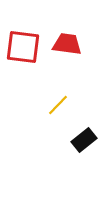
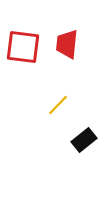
red trapezoid: rotated 92 degrees counterclockwise
